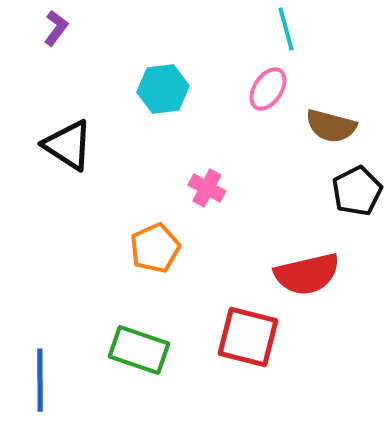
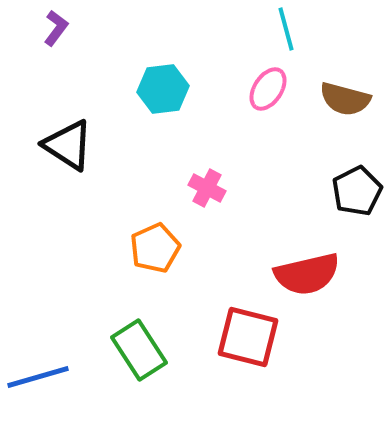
brown semicircle: moved 14 px right, 27 px up
green rectangle: rotated 38 degrees clockwise
blue line: moved 2 px left, 3 px up; rotated 74 degrees clockwise
